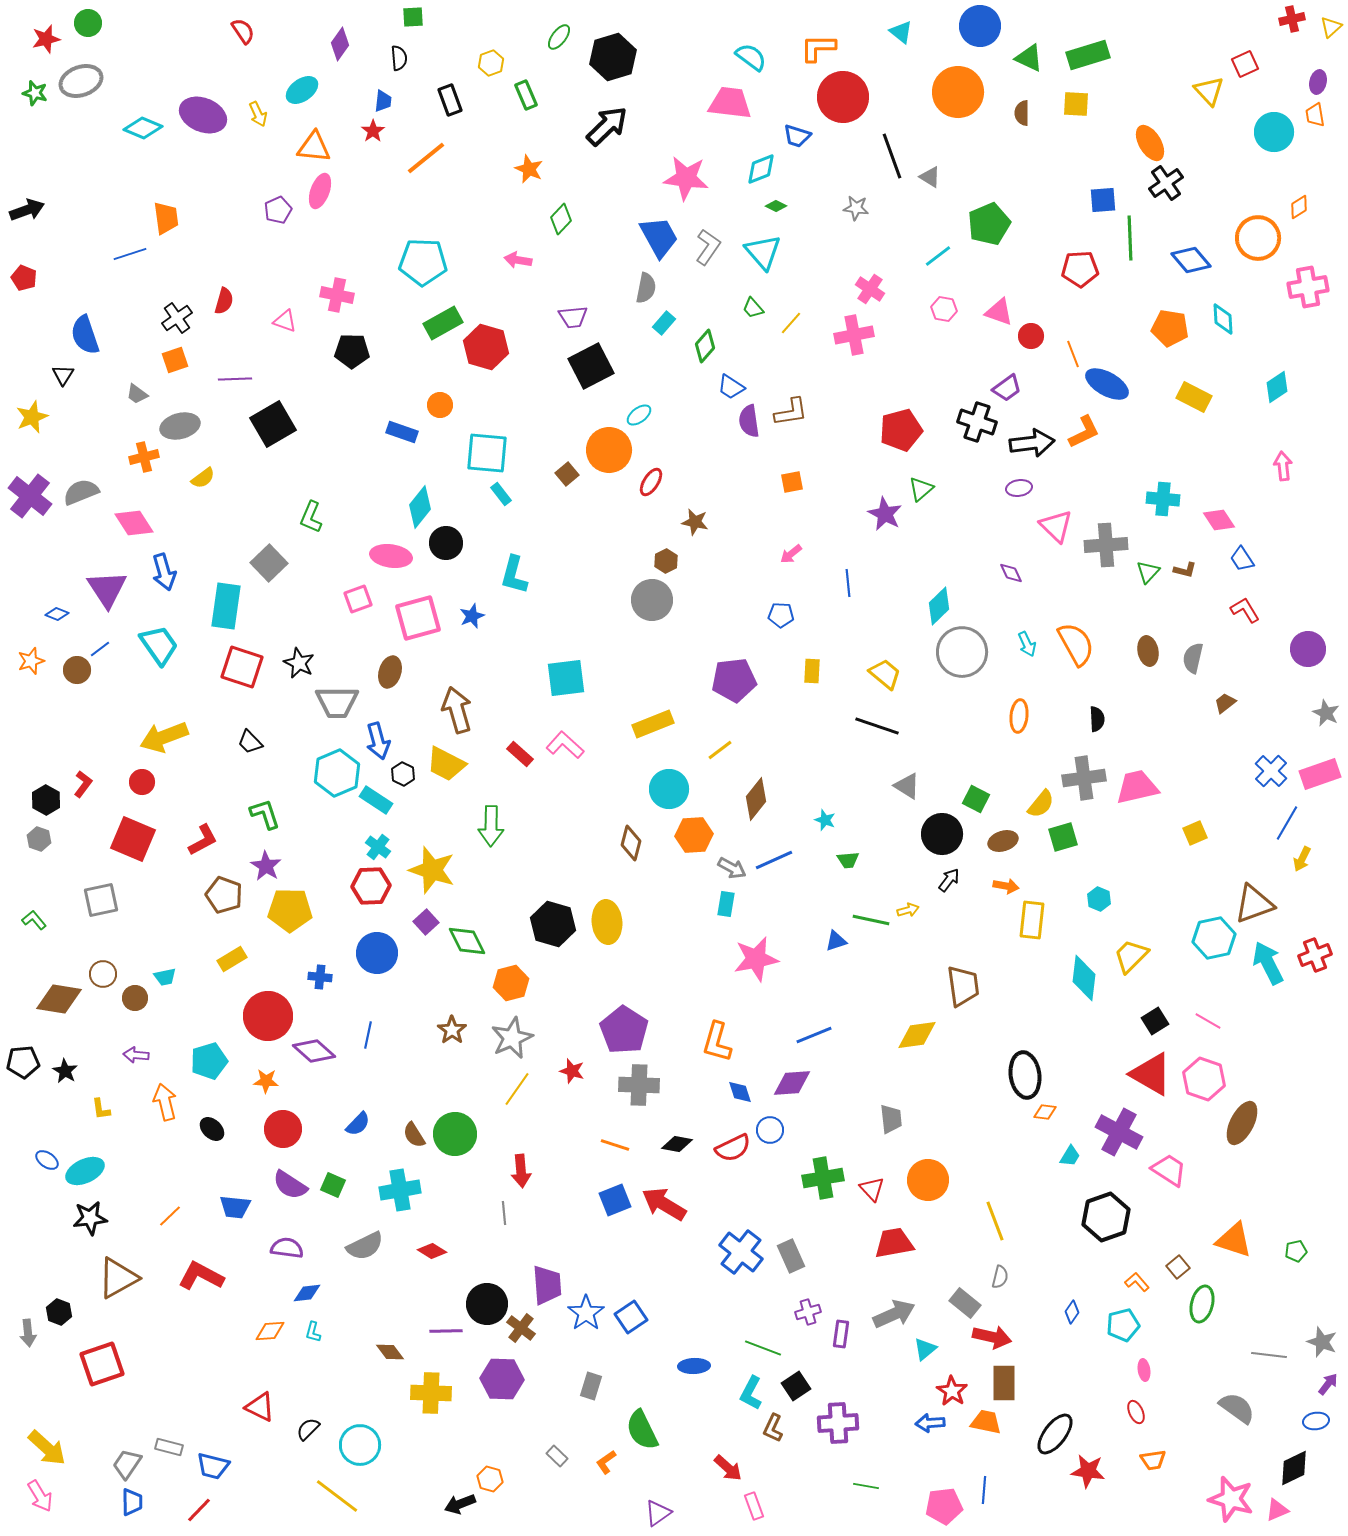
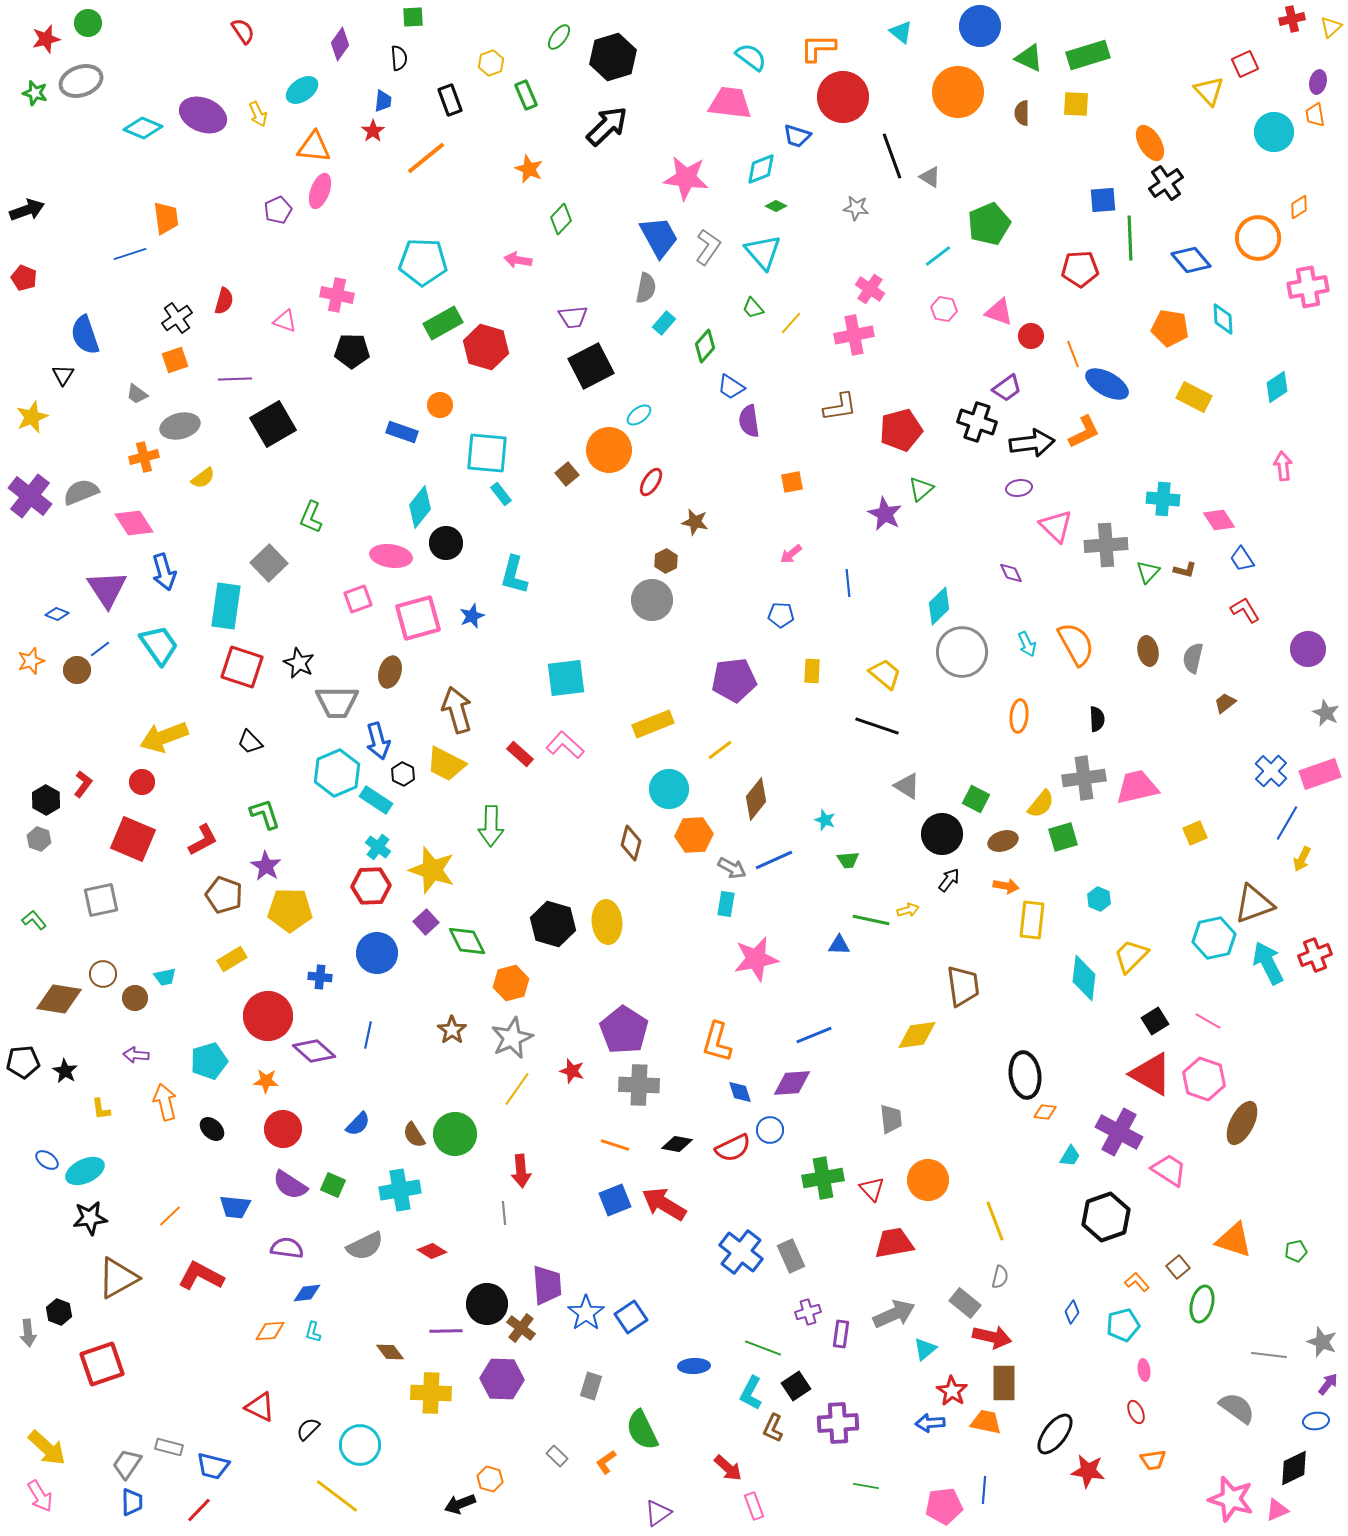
brown L-shape at (791, 412): moved 49 px right, 5 px up
blue triangle at (836, 941): moved 3 px right, 4 px down; rotated 20 degrees clockwise
